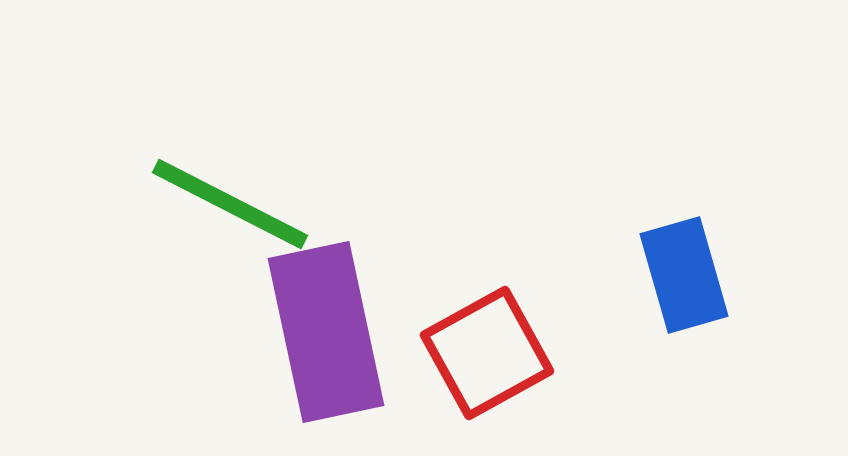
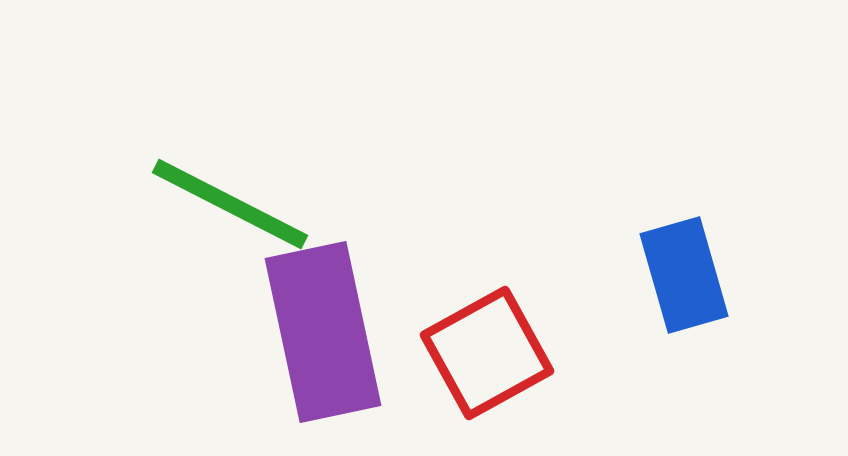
purple rectangle: moved 3 px left
